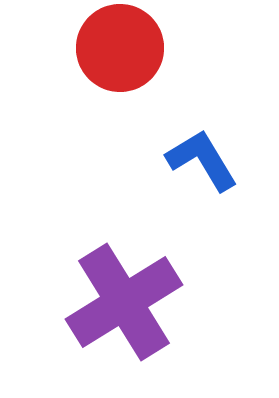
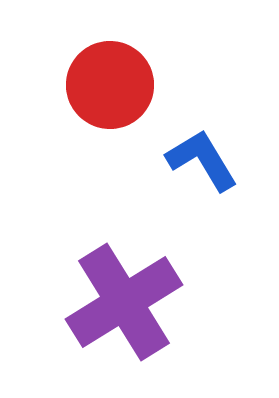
red circle: moved 10 px left, 37 px down
